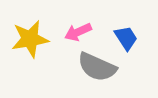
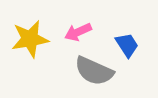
blue trapezoid: moved 1 px right, 7 px down
gray semicircle: moved 3 px left, 4 px down
